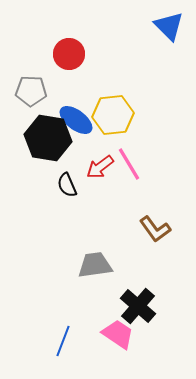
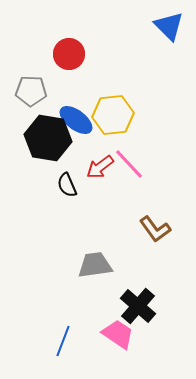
pink line: rotated 12 degrees counterclockwise
